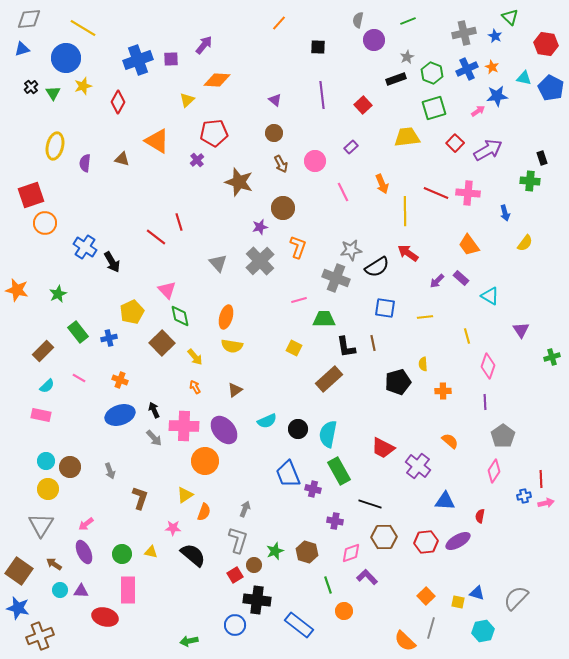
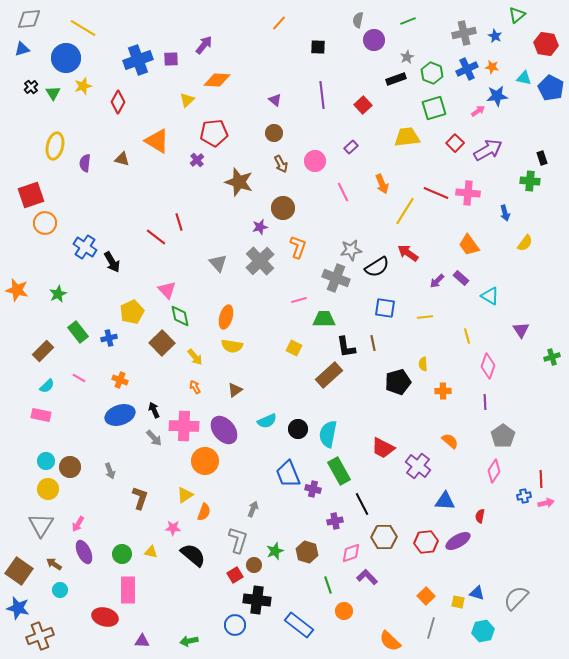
green triangle at (510, 17): moved 7 px right, 2 px up; rotated 36 degrees clockwise
orange star at (492, 67): rotated 16 degrees counterclockwise
yellow line at (405, 211): rotated 32 degrees clockwise
brown rectangle at (329, 379): moved 4 px up
black line at (370, 504): moved 8 px left; rotated 45 degrees clockwise
gray arrow at (245, 509): moved 8 px right
purple cross at (335, 521): rotated 21 degrees counterclockwise
pink arrow at (86, 524): moved 8 px left; rotated 21 degrees counterclockwise
purple triangle at (81, 591): moved 61 px right, 50 px down
orange semicircle at (405, 641): moved 15 px left
